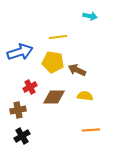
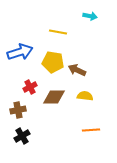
yellow line: moved 5 px up; rotated 18 degrees clockwise
